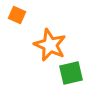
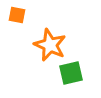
orange square: rotated 12 degrees counterclockwise
